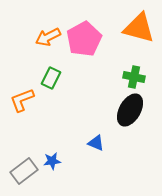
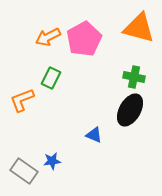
blue triangle: moved 2 px left, 8 px up
gray rectangle: rotated 72 degrees clockwise
